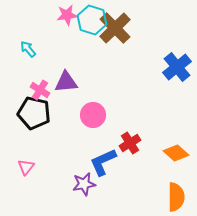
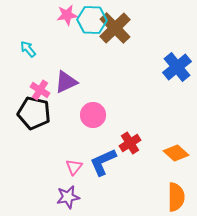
cyan hexagon: rotated 16 degrees counterclockwise
purple triangle: rotated 20 degrees counterclockwise
pink triangle: moved 48 px right
purple star: moved 16 px left, 13 px down
